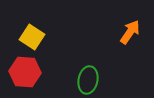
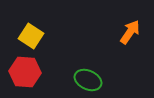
yellow square: moved 1 px left, 1 px up
green ellipse: rotated 76 degrees counterclockwise
